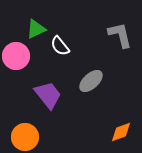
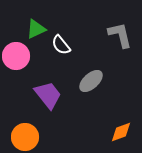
white semicircle: moved 1 px right, 1 px up
